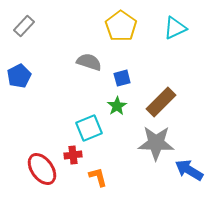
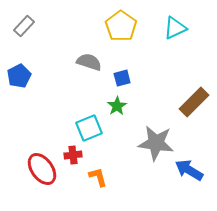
brown rectangle: moved 33 px right
gray star: rotated 6 degrees clockwise
